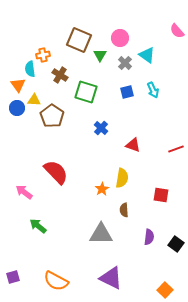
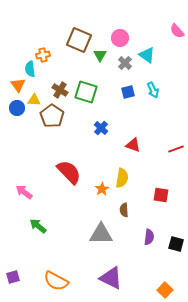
brown cross: moved 15 px down
blue square: moved 1 px right
red semicircle: moved 13 px right
black square: rotated 21 degrees counterclockwise
